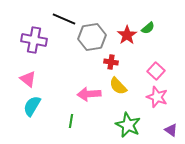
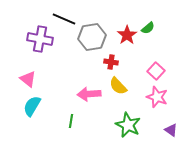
purple cross: moved 6 px right, 1 px up
